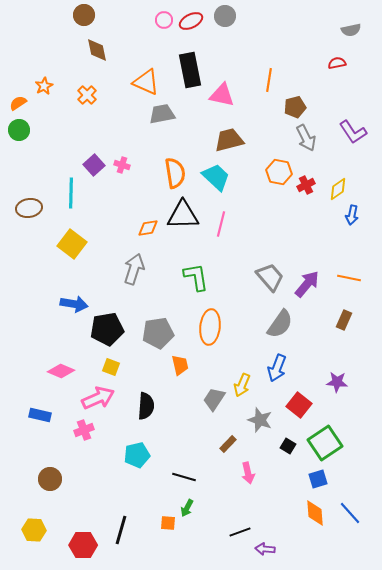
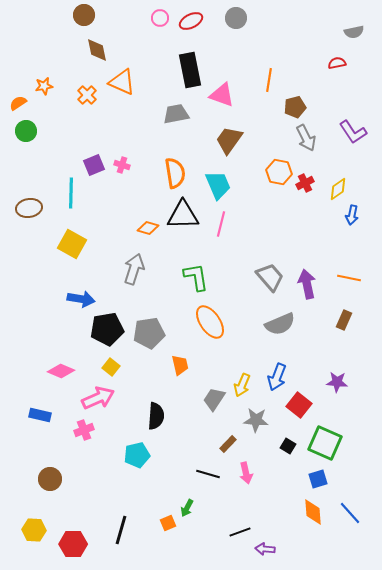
gray circle at (225, 16): moved 11 px right, 2 px down
pink circle at (164, 20): moved 4 px left, 2 px up
gray semicircle at (351, 30): moved 3 px right, 2 px down
orange triangle at (146, 82): moved 24 px left
orange star at (44, 86): rotated 18 degrees clockwise
pink triangle at (222, 95): rotated 8 degrees clockwise
gray trapezoid at (162, 114): moved 14 px right
green circle at (19, 130): moved 7 px right, 1 px down
brown trapezoid at (229, 140): rotated 40 degrees counterclockwise
purple square at (94, 165): rotated 20 degrees clockwise
cyan trapezoid at (216, 177): moved 2 px right, 8 px down; rotated 24 degrees clockwise
red cross at (306, 185): moved 1 px left, 2 px up
orange diamond at (148, 228): rotated 25 degrees clockwise
yellow square at (72, 244): rotated 8 degrees counterclockwise
purple arrow at (307, 284): rotated 52 degrees counterclockwise
blue arrow at (74, 304): moved 7 px right, 5 px up
gray semicircle at (280, 324): rotated 32 degrees clockwise
orange ellipse at (210, 327): moved 5 px up; rotated 40 degrees counterclockwise
gray pentagon at (158, 333): moved 9 px left
yellow square at (111, 367): rotated 18 degrees clockwise
blue arrow at (277, 368): moved 9 px down
black semicircle at (146, 406): moved 10 px right, 10 px down
gray star at (260, 420): moved 4 px left; rotated 15 degrees counterclockwise
green square at (325, 443): rotated 32 degrees counterclockwise
pink arrow at (248, 473): moved 2 px left
black line at (184, 477): moved 24 px right, 3 px up
orange diamond at (315, 513): moved 2 px left, 1 px up
orange square at (168, 523): rotated 28 degrees counterclockwise
red hexagon at (83, 545): moved 10 px left, 1 px up
